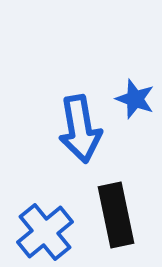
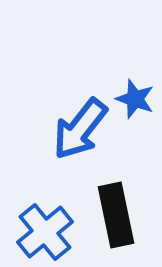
blue arrow: rotated 48 degrees clockwise
